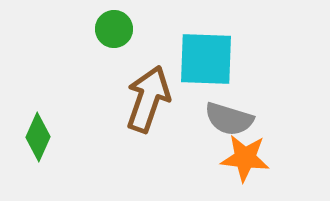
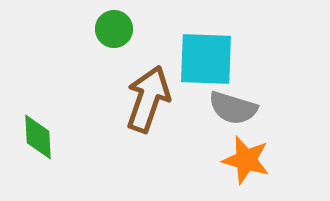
gray semicircle: moved 4 px right, 11 px up
green diamond: rotated 27 degrees counterclockwise
orange star: moved 1 px right, 2 px down; rotated 9 degrees clockwise
